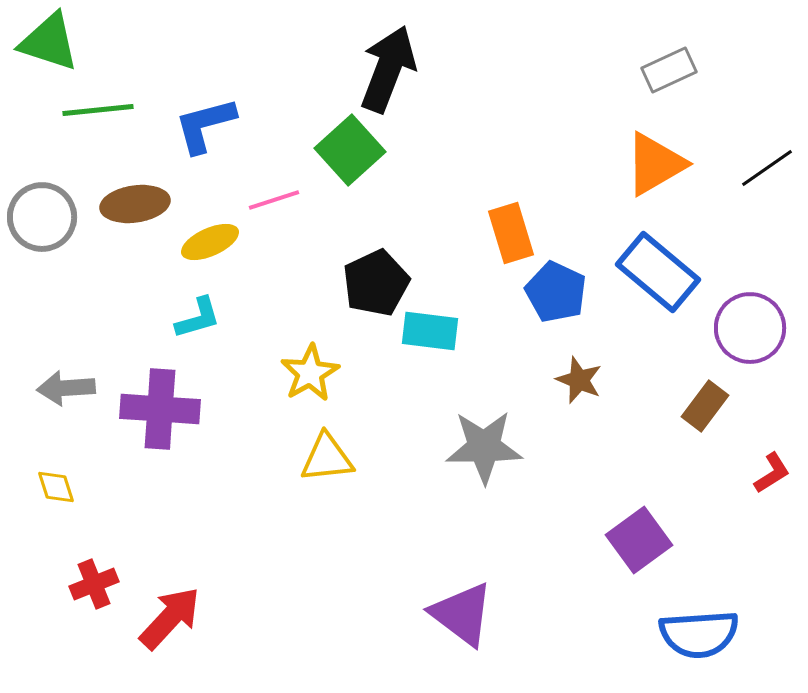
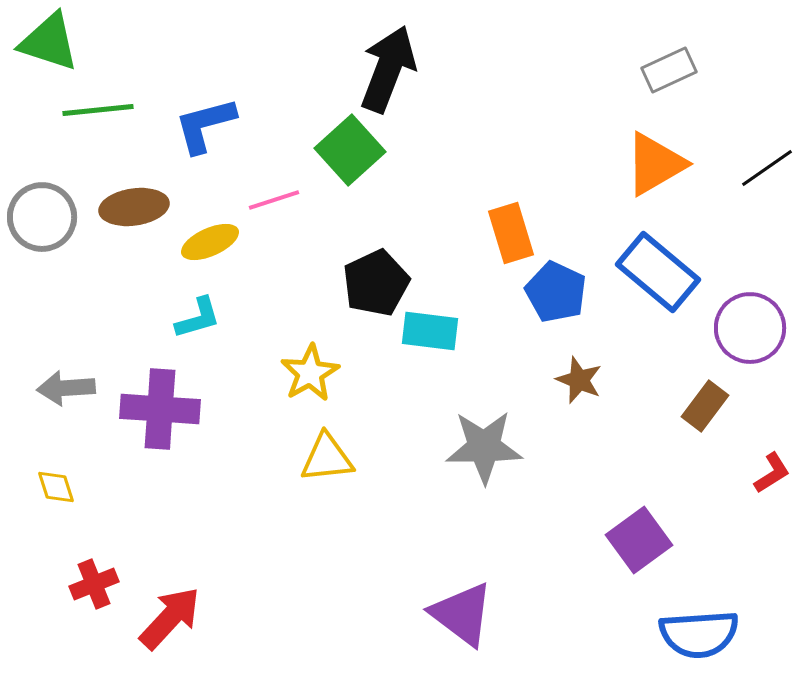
brown ellipse: moved 1 px left, 3 px down
